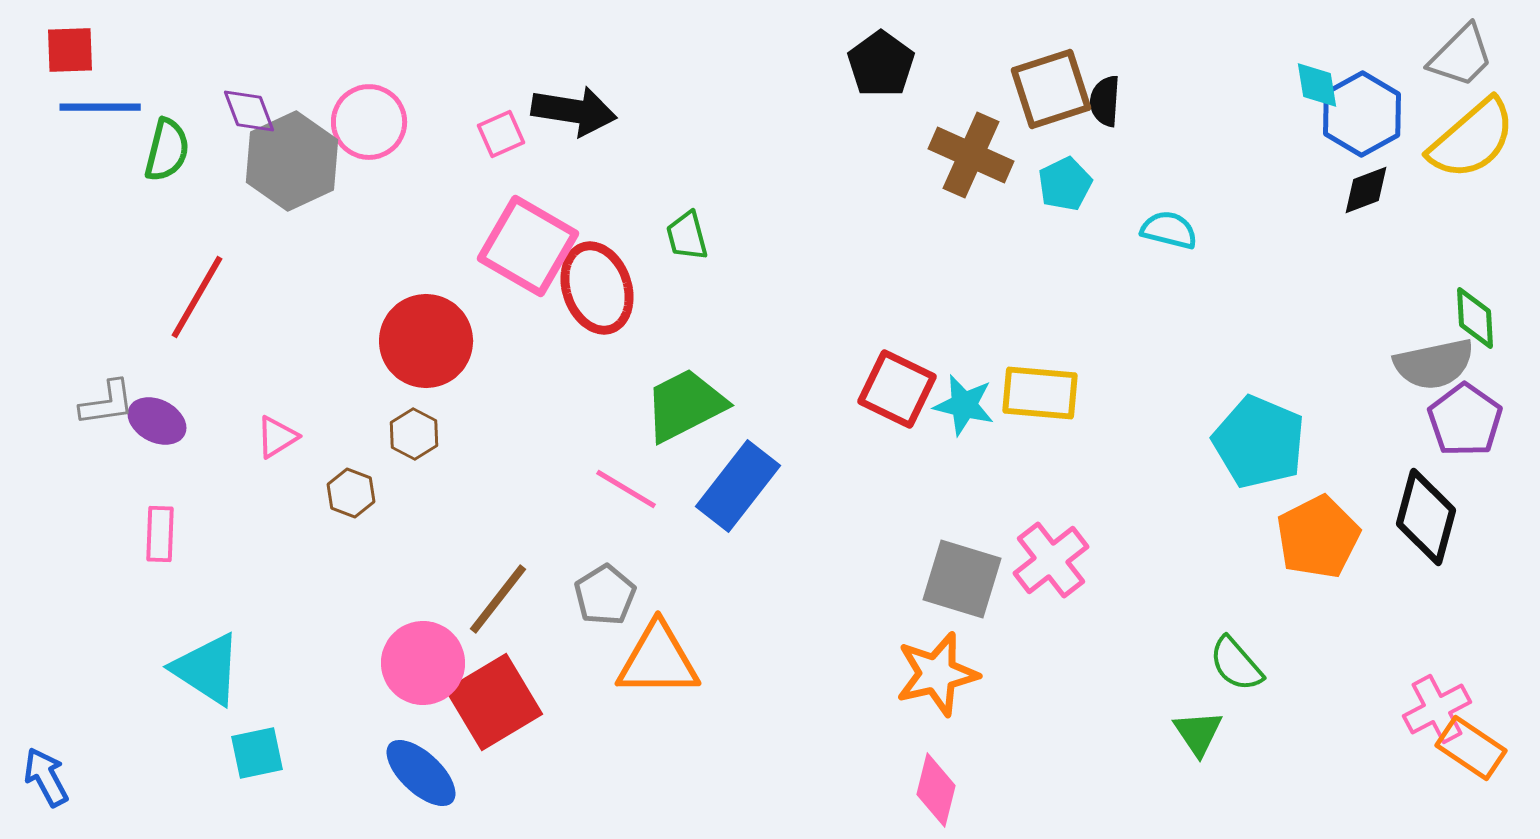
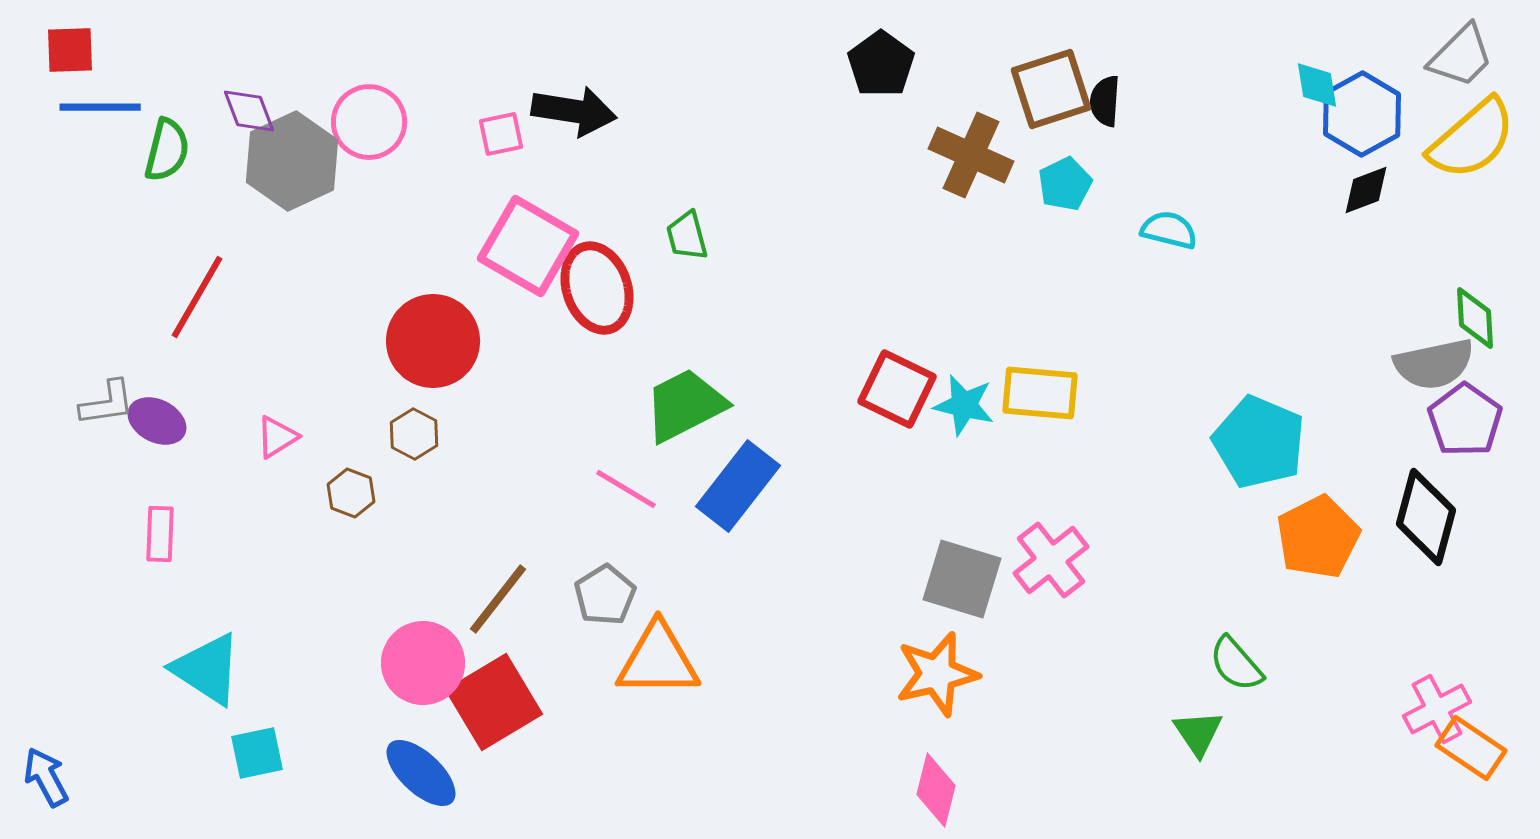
pink square at (501, 134): rotated 12 degrees clockwise
red circle at (426, 341): moved 7 px right
